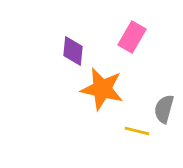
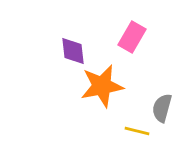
purple diamond: rotated 12 degrees counterclockwise
orange star: moved 3 px up; rotated 24 degrees counterclockwise
gray semicircle: moved 2 px left, 1 px up
